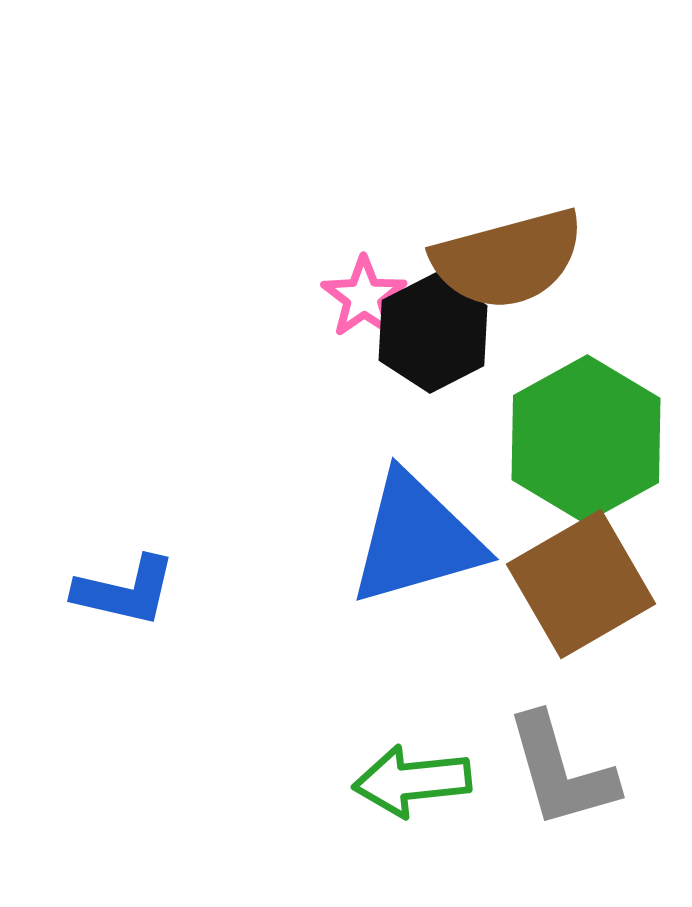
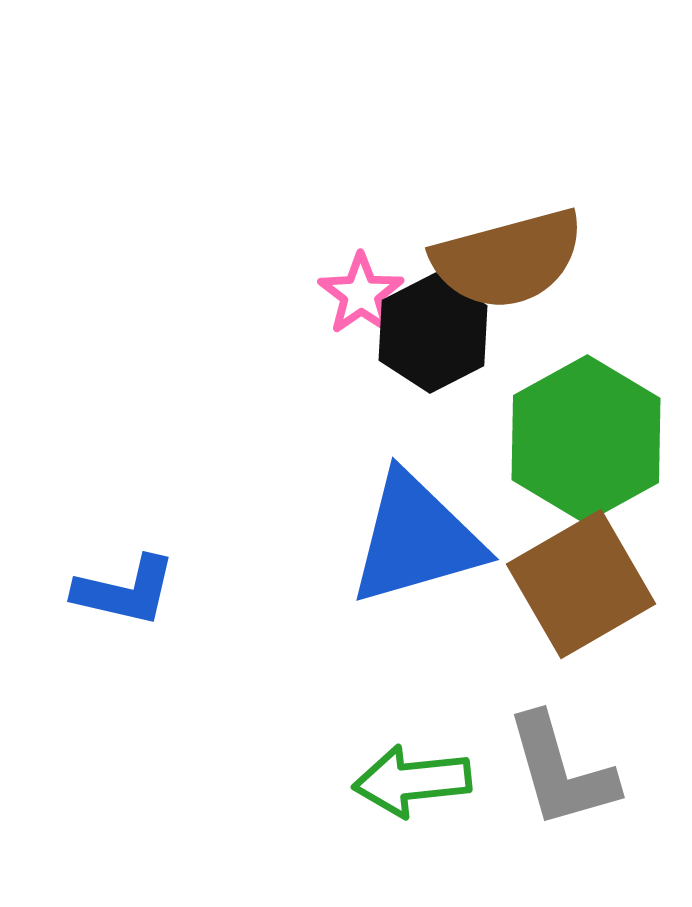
pink star: moved 3 px left, 3 px up
